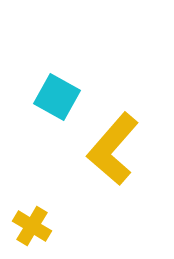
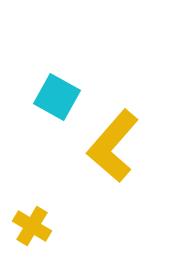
yellow L-shape: moved 3 px up
